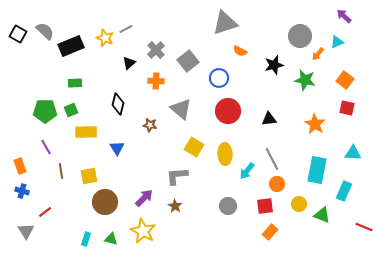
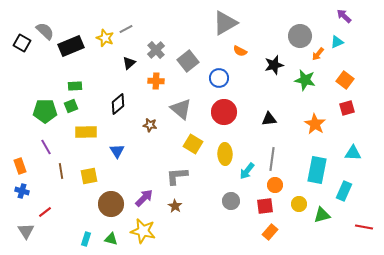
gray triangle at (225, 23): rotated 12 degrees counterclockwise
black square at (18, 34): moved 4 px right, 9 px down
green rectangle at (75, 83): moved 3 px down
black diamond at (118, 104): rotated 35 degrees clockwise
red square at (347, 108): rotated 28 degrees counterclockwise
green square at (71, 110): moved 4 px up
red circle at (228, 111): moved 4 px left, 1 px down
yellow square at (194, 147): moved 1 px left, 3 px up
blue triangle at (117, 148): moved 3 px down
gray line at (272, 159): rotated 35 degrees clockwise
orange circle at (277, 184): moved 2 px left, 1 px down
brown circle at (105, 202): moved 6 px right, 2 px down
gray circle at (228, 206): moved 3 px right, 5 px up
green triangle at (322, 215): rotated 36 degrees counterclockwise
red line at (364, 227): rotated 12 degrees counterclockwise
yellow star at (143, 231): rotated 15 degrees counterclockwise
